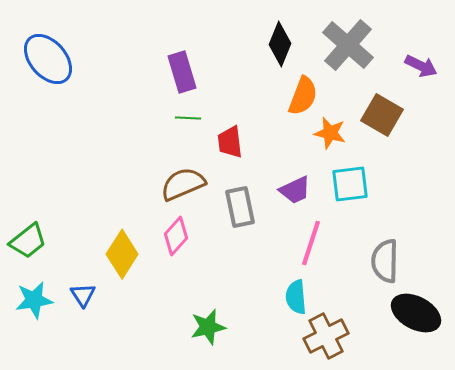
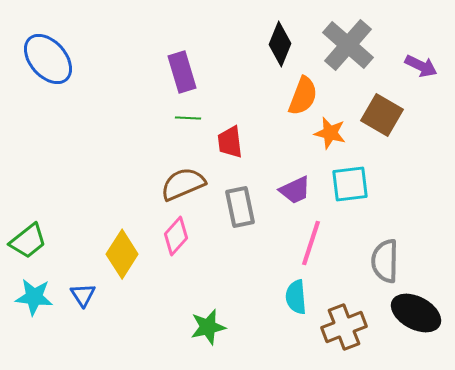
cyan star: moved 3 px up; rotated 15 degrees clockwise
brown cross: moved 18 px right, 9 px up; rotated 6 degrees clockwise
